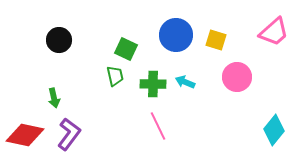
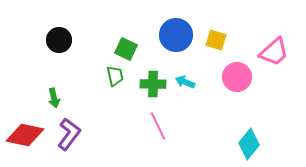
pink trapezoid: moved 20 px down
cyan diamond: moved 25 px left, 14 px down
